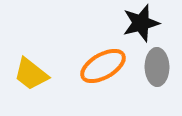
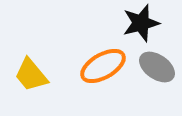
gray ellipse: rotated 54 degrees counterclockwise
yellow trapezoid: moved 1 px down; rotated 12 degrees clockwise
